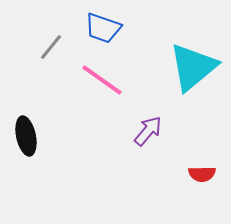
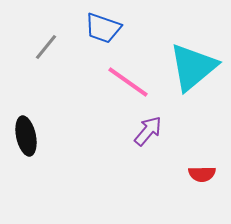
gray line: moved 5 px left
pink line: moved 26 px right, 2 px down
